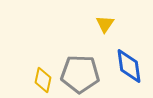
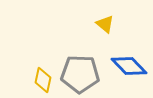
yellow triangle: rotated 24 degrees counterclockwise
blue diamond: rotated 36 degrees counterclockwise
